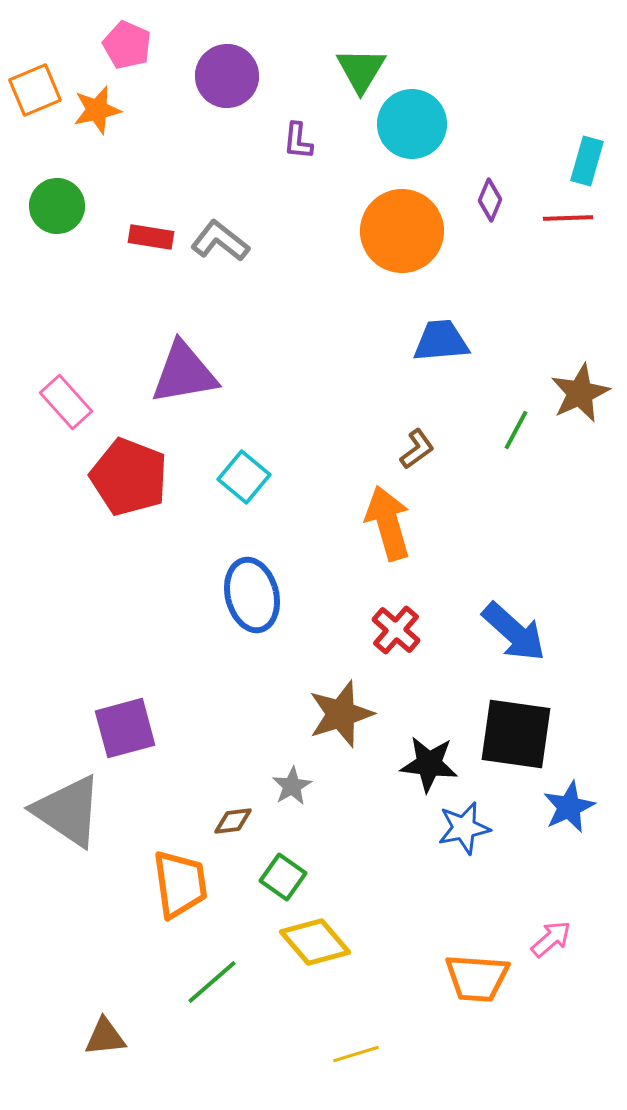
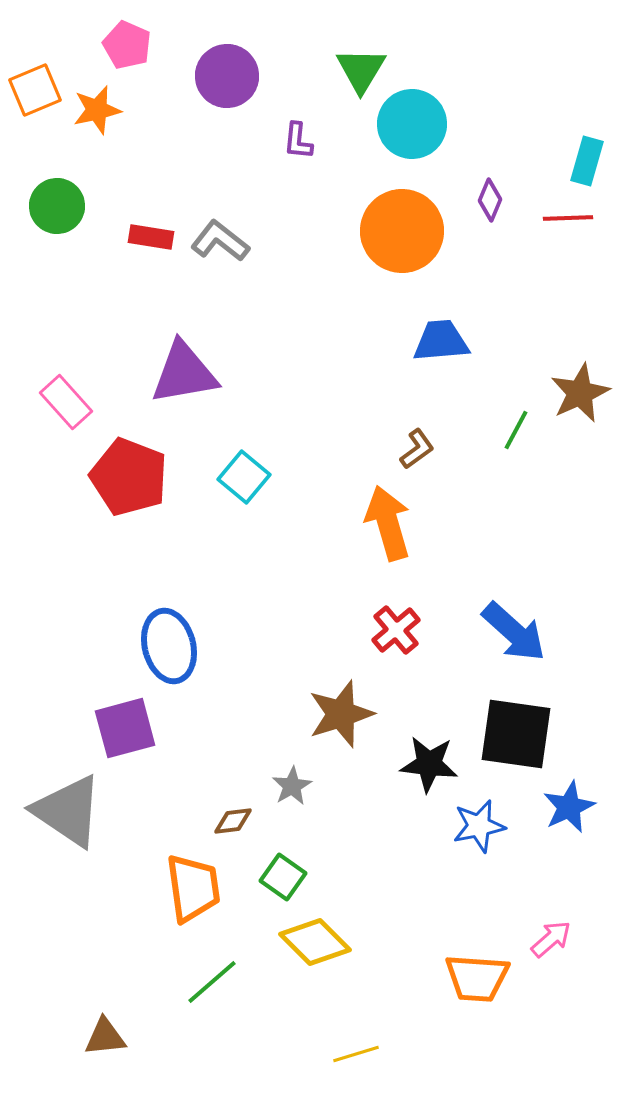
blue ellipse at (252, 595): moved 83 px left, 51 px down
red cross at (396, 630): rotated 9 degrees clockwise
blue star at (464, 828): moved 15 px right, 2 px up
orange trapezoid at (180, 884): moved 13 px right, 4 px down
yellow diamond at (315, 942): rotated 4 degrees counterclockwise
